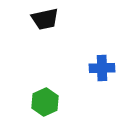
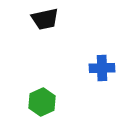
green hexagon: moved 3 px left
